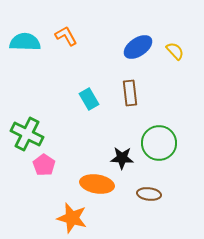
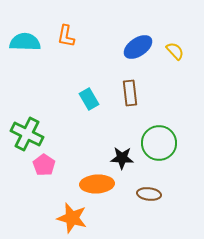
orange L-shape: rotated 140 degrees counterclockwise
orange ellipse: rotated 12 degrees counterclockwise
